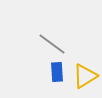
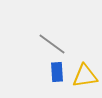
yellow triangle: rotated 24 degrees clockwise
